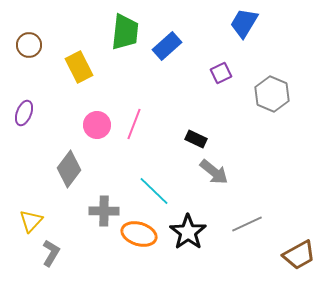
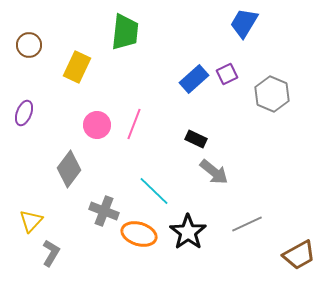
blue rectangle: moved 27 px right, 33 px down
yellow rectangle: moved 2 px left; rotated 52 degrees clockwise
purple square: moved 6 px right, 1 px down
gray cross: rotated 20 degrees clockwise
